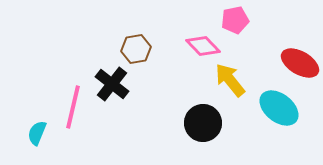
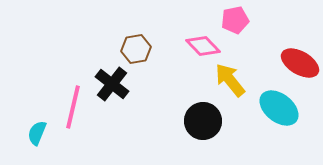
black circle: moved 2 px up
